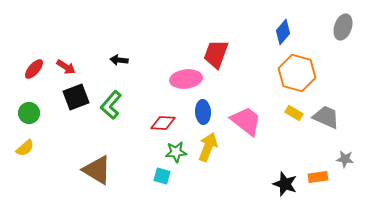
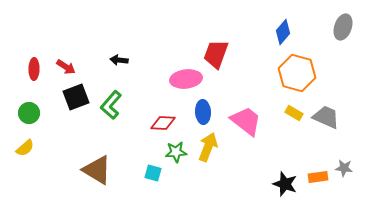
red ellipse: rotated 40 degrees counterclockwise
gray star: moved 1 px left, 9 px down
cyan square: moved 9 px left, 3 px up
